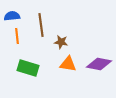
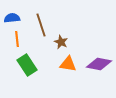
blue semicircle: moved 2 px down
brown line: rotated 10 degrees counterclockwise
orange line: moved 3 px down
brown star: rotated 16 degrees clockwise
green rectangle: moved 1 px left, 3 px up; rotated 40 degrees clockwise
